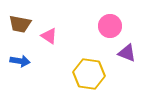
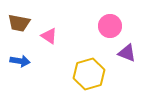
brown trapezoid: moved 1 px left, 1 px up
yellow hexagon: rotated 24 degrees counterclockwise
